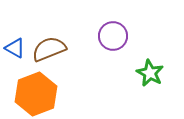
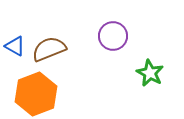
blue triangle: moved 2 px up
